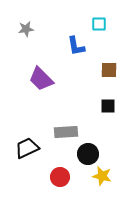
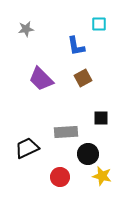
brown square: moved 26 px left, 8 px down; rotated 30 degrees counterclockwise
black square: moved 7 px left, 12 px down
